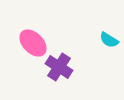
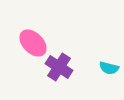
cyan semicircle: moved 28 px down; rotated 18 degrees counterclockwise
